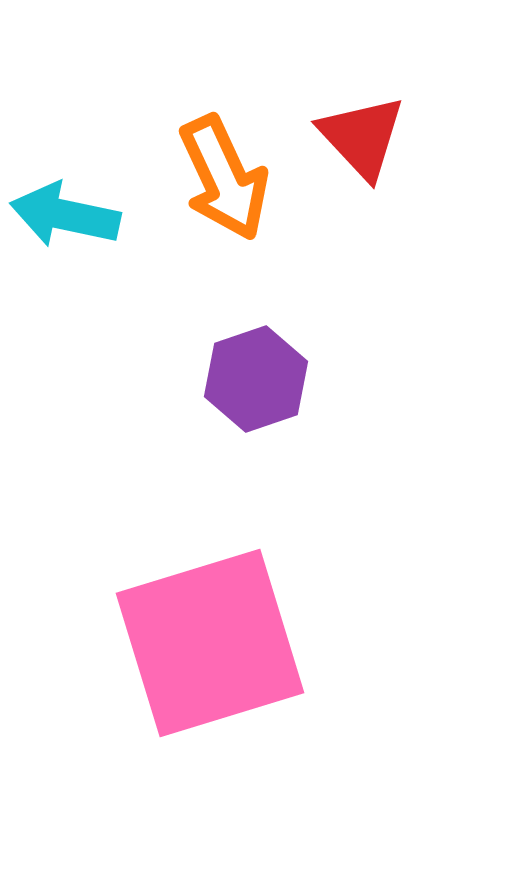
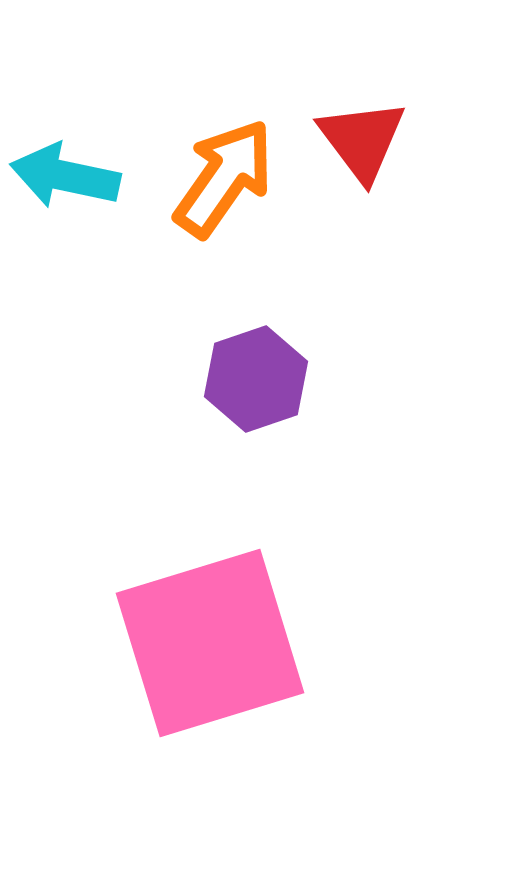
red triangle: moved 3 px down; rotated 6 degrees clockwise
orange arrow: rotated 120 degrees counterclockwise
cyan arrow: moved 39 px up
